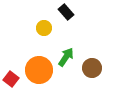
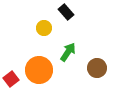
green arrow: moved 2 px right, 5 px up
brown circle: moved 5 px right
red square: rotated 14 degrees clockwise
